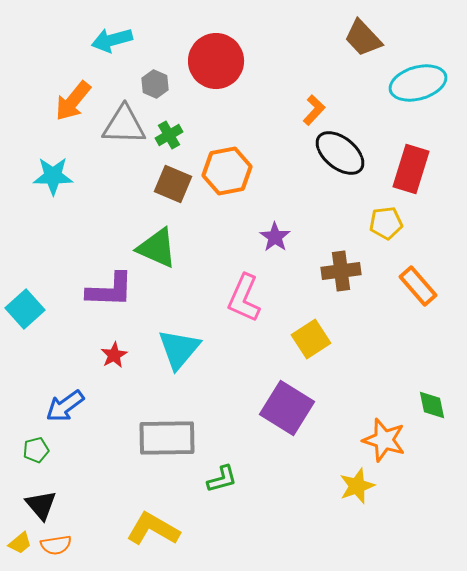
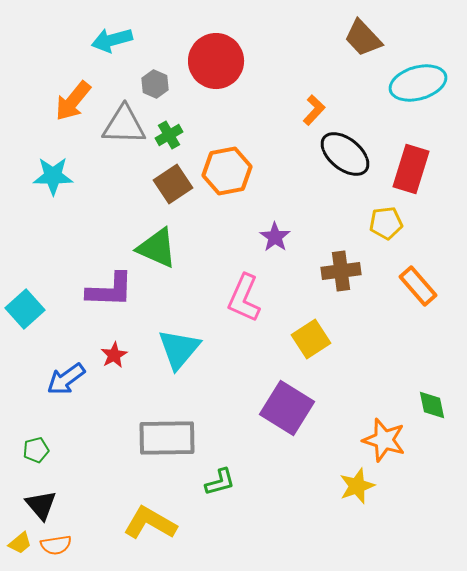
black ellipse: moved 5 px right, 1 px down
brown square: rotated 33 degrees clockwise
blue arrow: moved 1 px right, 27 px up
green L-shape: moved 2 px left, 3 px down
yellow L-shape: moved 3 px left, 6 px up
